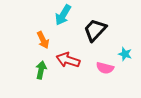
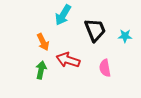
black trapezoid: rotated 115 degrees clockwise
orange arrow: moved 2 px down
cyan star: moved 18 px up; rotated 16 degrees counterclockwise
pink semicircle: rotated 66 degrees clockwise
